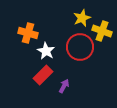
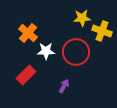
yellow star: rotated 18 degrees clockwise
orange cross: rotated 24 degrees clockwise
red circle: moved 4 px left, 5 px down
white star: rotated 30 degrees counterclockwise
red rectangle: moved 17 px left
